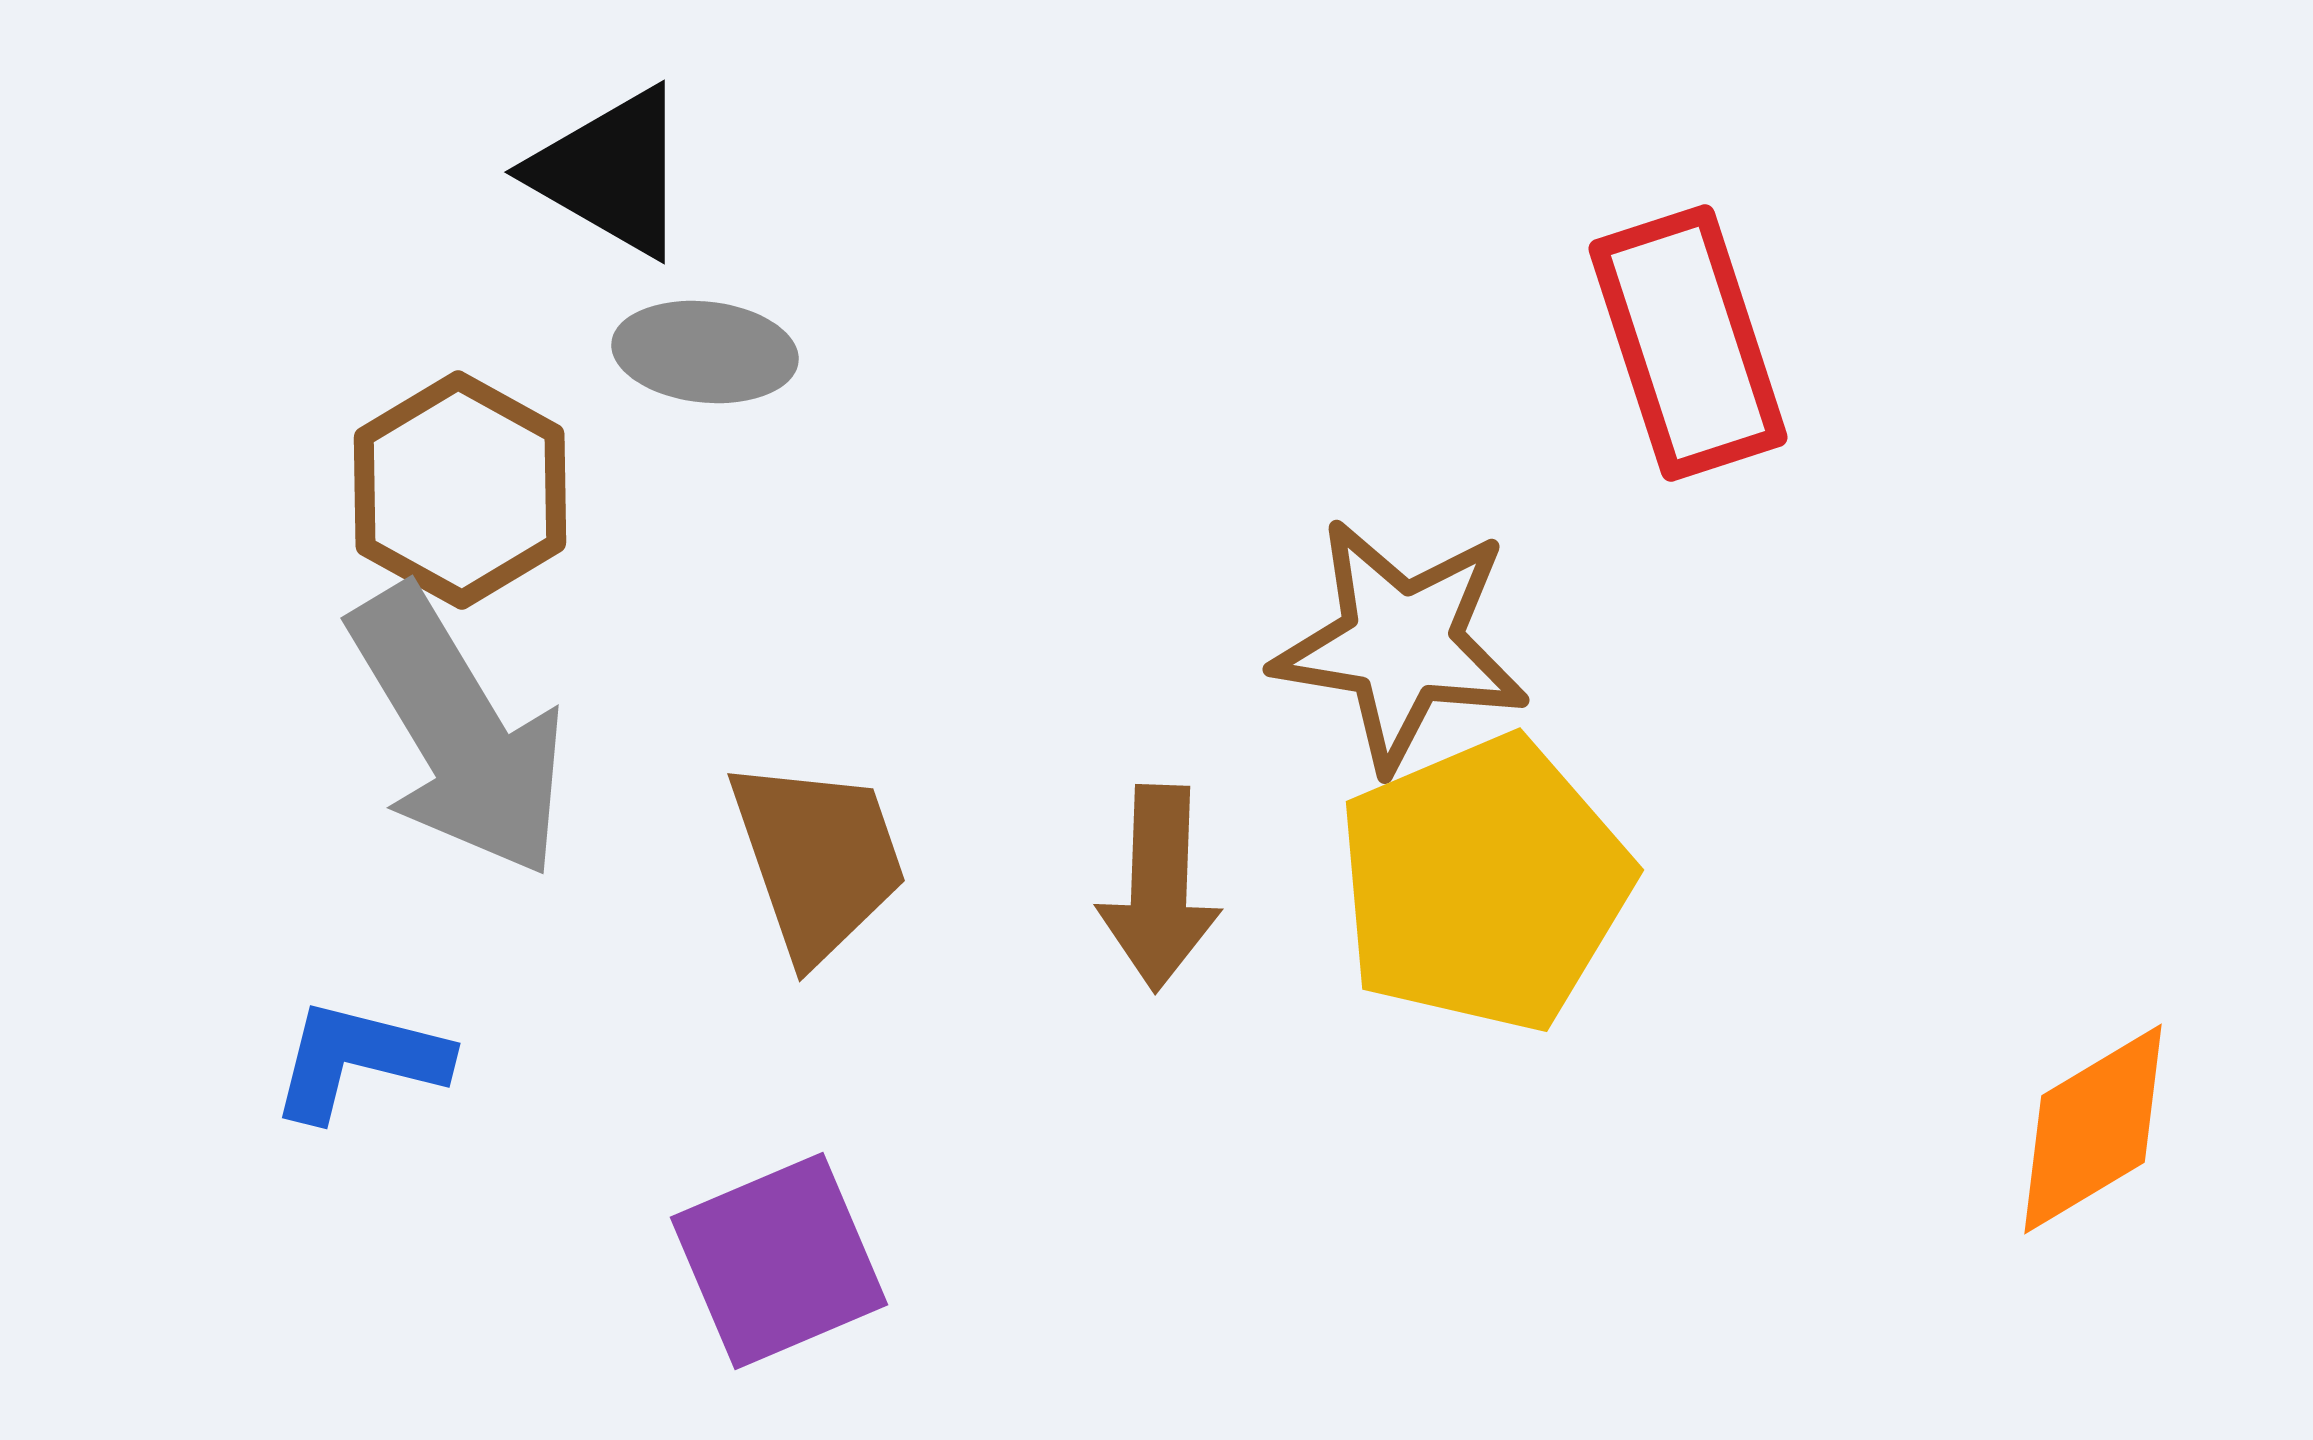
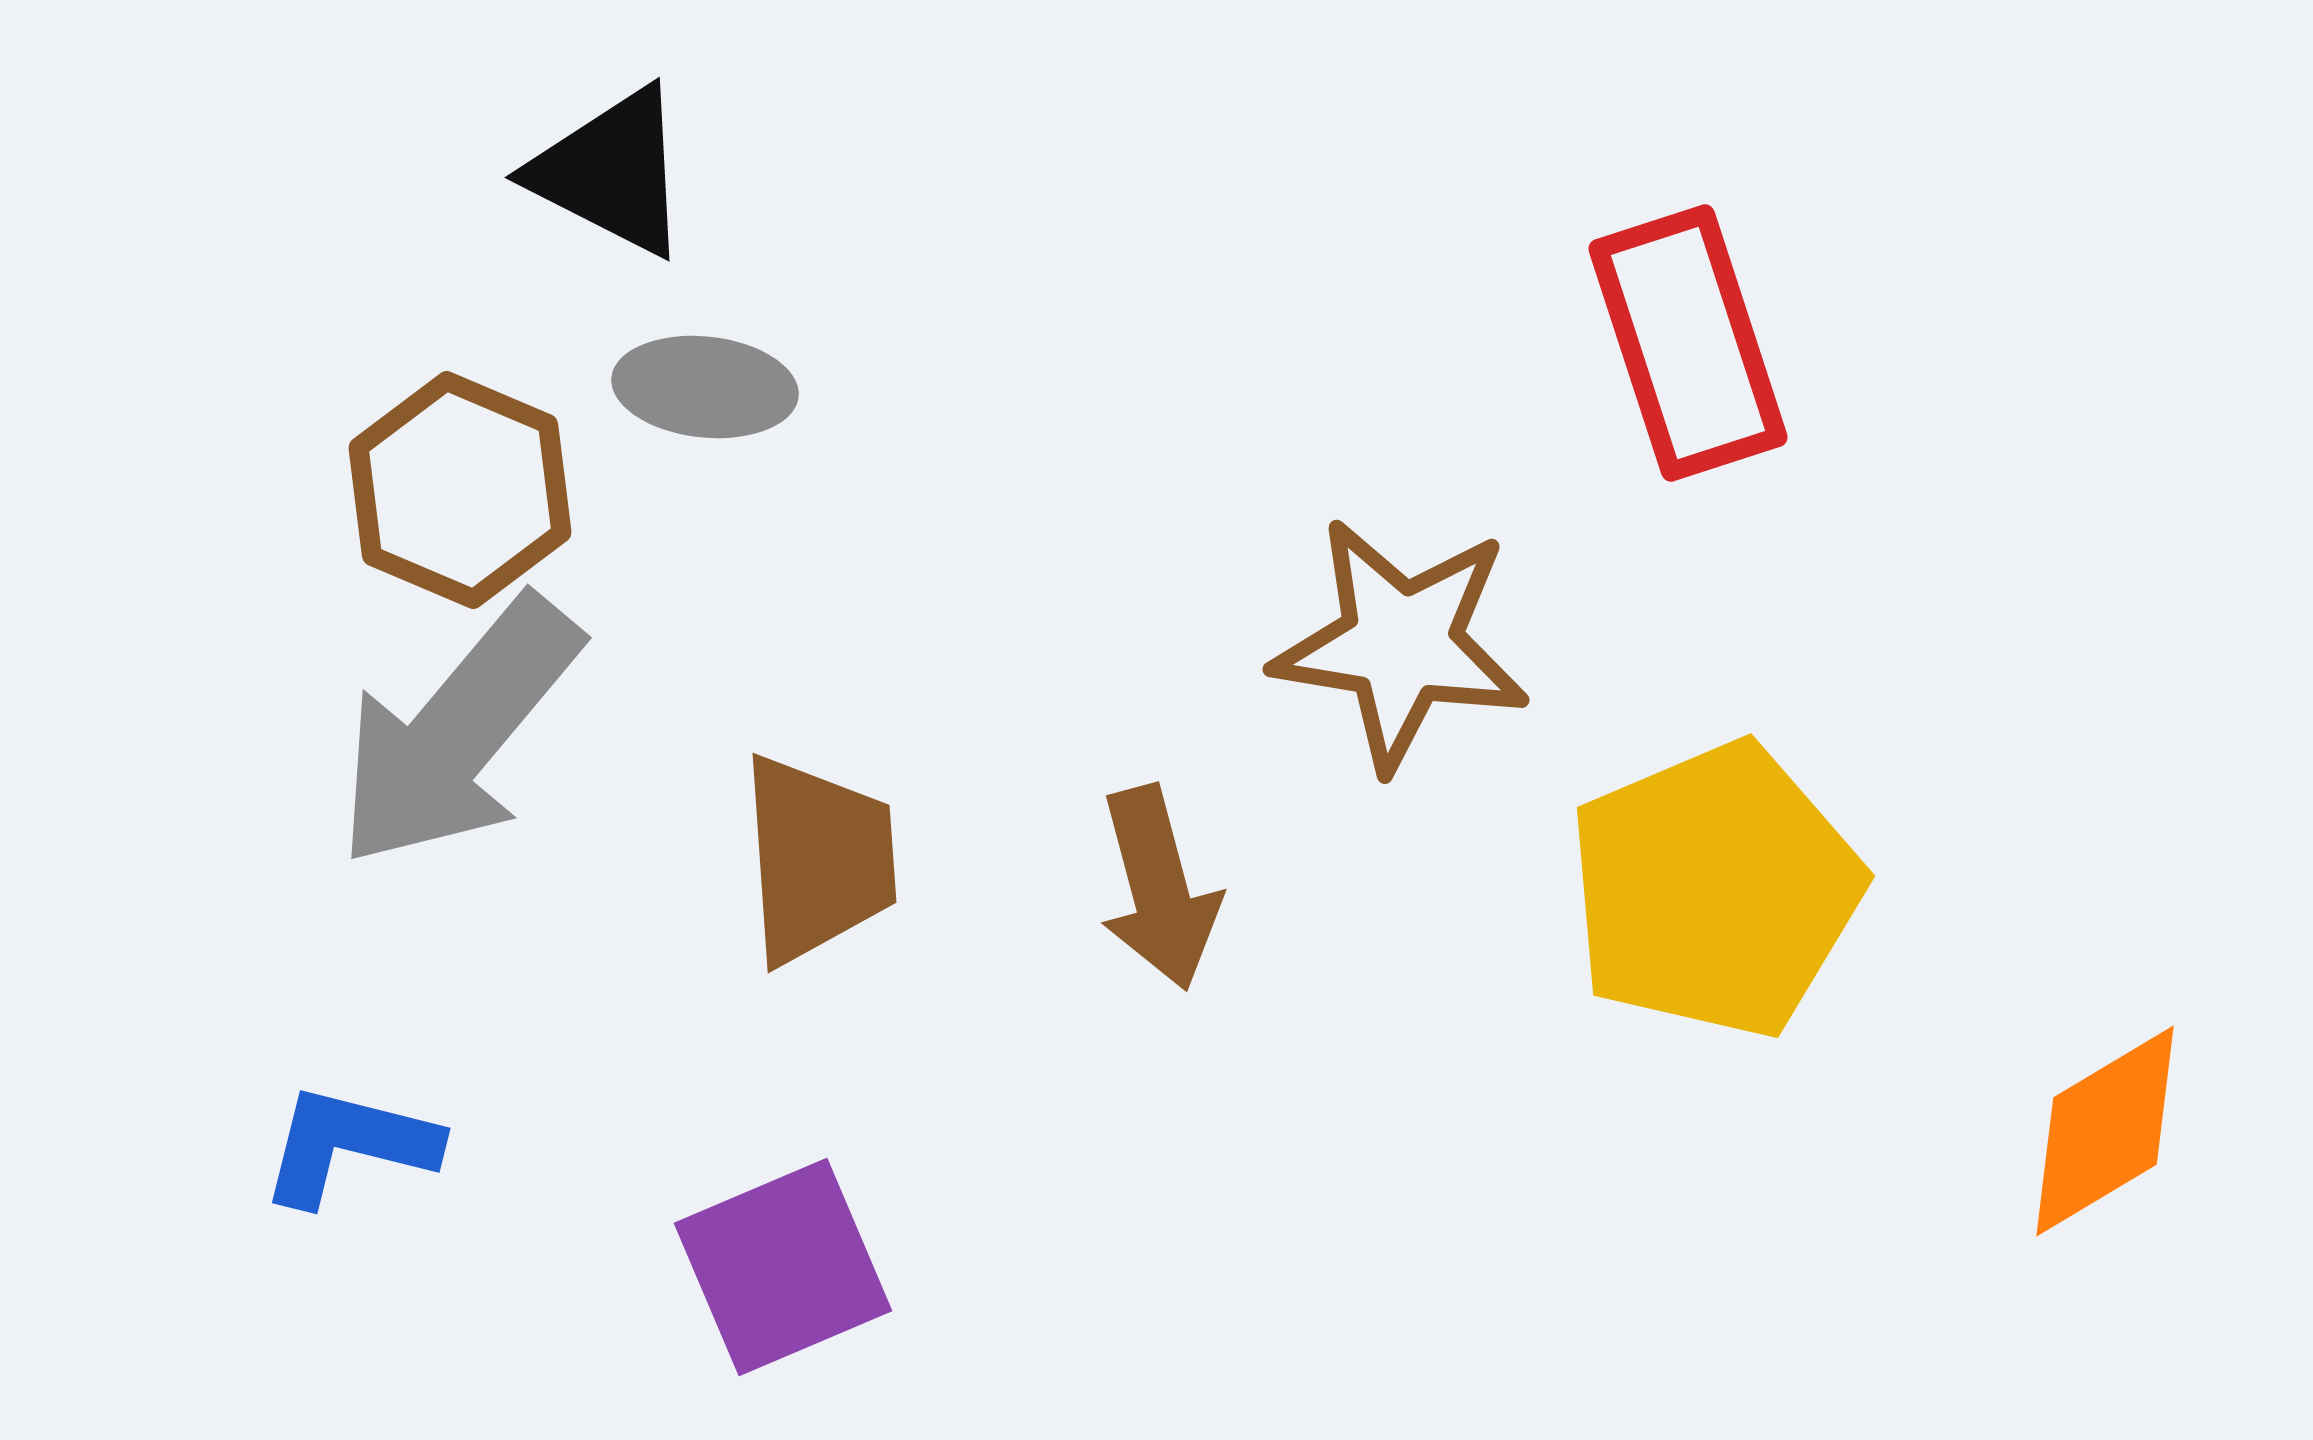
black triangle: rotated 3 degrees counterclockwise
gray ellipse: moved 35 px down
brown hexagon: rotated 6 degrees counterclockwise
gray arrow: rotated 71 degrees clockwise
brown trapezoid: rotated 15 degrees clockwise
yellow pentagon: moved 231 px right, 6 px down
brown arrow: rotated 17 degrees counterclockwise
blue L-shape: moved 10 px left, 85 px down
orange diamond: moved 12 px right, 2 px down
purple square: moved 4 px right, 6 px down
